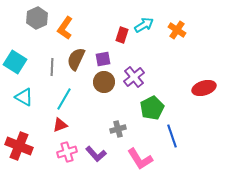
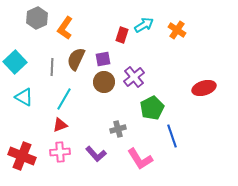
cyan square: rotated 15 degrees clockwise
red cross: moved 3 px right, 10 px down
pink cross: moved 7 px left; rotated 12 degrees clockwise
